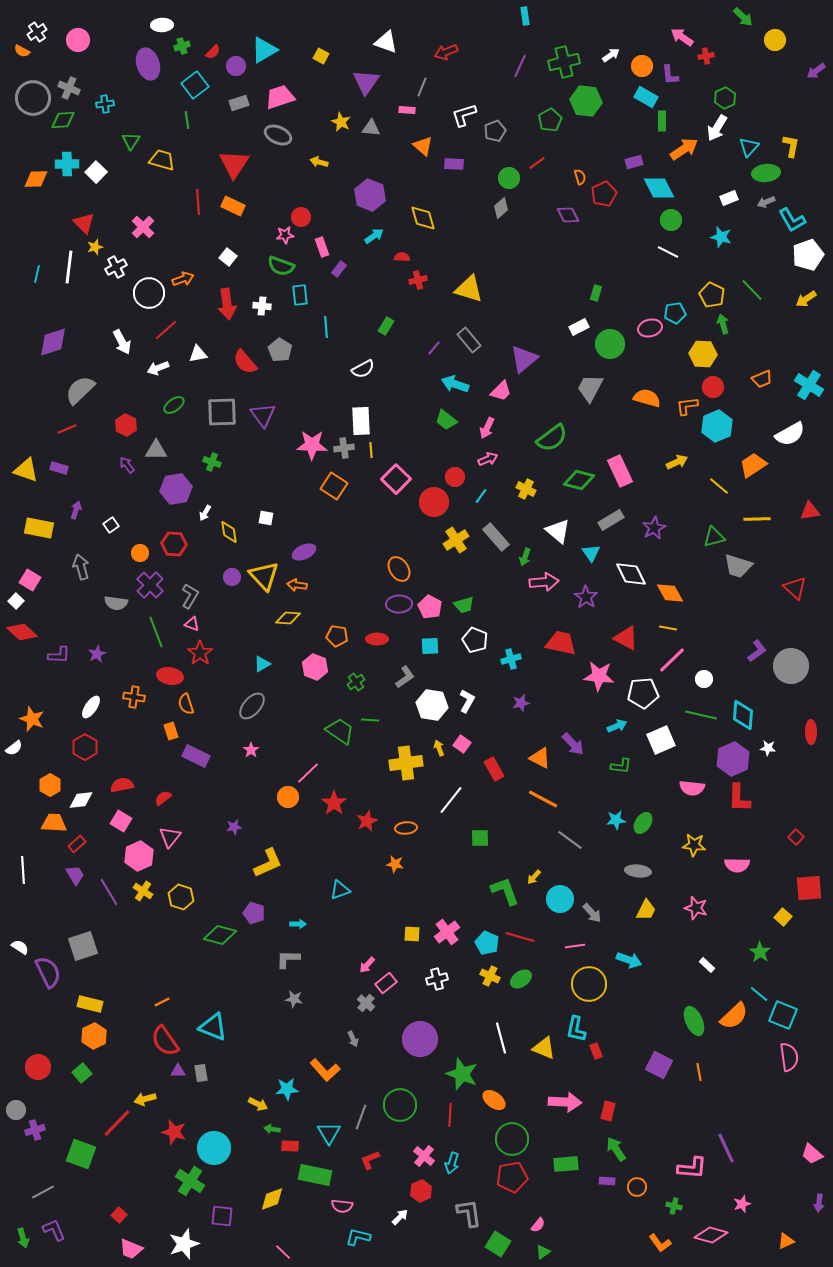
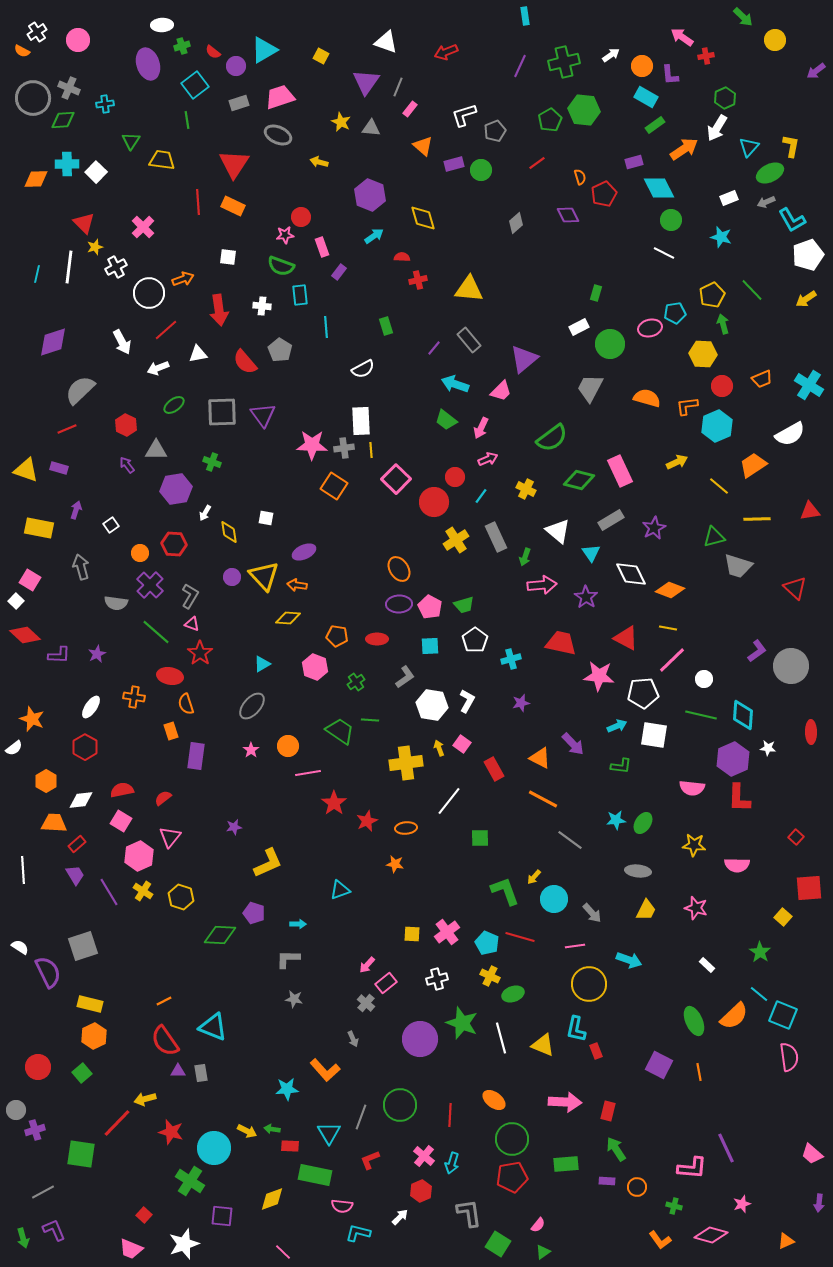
red semicircle at (213, 52): rotated 84 degrees clockwise
gray line at (422, 87): moved 24 px left
green hexagon at (586, 101): moved 2 px left, 9 px down
pink rectangle at (407, 110): moved 3 px right, 1 px up; rotated 56 degrees counterclockwise
green rectangle at (662, 121): moved 7 px left, 4 px down; rotated 54 degrees clockwise
yellow trapezoid at (162, 160): rotated 8 degrees counterclockwise
purple rectangle at (454, 164): rotated 18 degrees counterclockwise
green ellipse at (766, 173): moved 4 px right; rotated 20 degrees counterclockwise
green circle at (509, 178): moved 28 px left, 8 px up
gray diamond at (501, 208): moved 15 px right, 15 px down
white line at (668, 252): moved 4 px left, 1 px down
white square at (228, 257): rotated 30 degrees counterclockwise
purple rectangle at (339, 269): moved 3 px down
yellow triangle at (469, 289): rotated 12 degrees counterclockwise
yellow pentagon at (712, 295): rotated 20 degrees clockwise
red arrow at (227, 304): moved 8 px left, 6 px down
green rectangle at (386, 326): rotated 48 degrees counterclockwise
red circle at (713, 387): moved 9 px right, 1 px up
pink arrow at (487, 428): moved 6 px left
gray rectangle at (496, 537): rotated 16 degrees clockwise
pink arrow at (544, 582): moved 2 px left, 3 px down
orange diamond at (670, 593): moved 3 px up; rotated 40 degrees counterclockwise
red diamond at (22, 632): moved 3 px right, 3 px down
green line at (156, 632): rotated 28 degrees counterclockwise
white pentagon at (475, 640): rotated 15 degrees clockwise
white square at (661, 740): moved 7 px left, 5 px up; rotated 32 degrees clockwise
purple rectangle at (196, 756): rotated 72 degrees clockwise
pink line at (308, 773): rotated 35 degrees clockwise
orange hexagon at (50, 785): moved 4 px left, 4 px up
red semicircle at (122, 785): moved 5 px down
orange circle at (288, 797): moved 51 px up
white line at (451, 800): moved 2 px left, 1 px down
cyan circle at (560, 899): moved 6 px left
green diamond at (220, 935): rotated 12 degrees counterclockwise
green ellipse at (521, 979): moved 8 px left, 15 px down; rotated 15 degrees clockwise
orange line at (162, 1002): moved 2 px right, 1 px up
yellow triangle at (544, 1048): moved 1 px left, 3 px up
green star at (462, 1074): moved 51 px up
yellow arrow at (258, 1104): moved 11 px left, 27 px down
red star at (174, 1132): moved 3 px left
green square at (81, 1154): rotated 12 degrees counterclockwise
red square at (119, 1215): moved 25 px right
cyan L-shape at (358, 1237): moved 4 px up
orange L-shape at (660, 1243): moved 3 px up
